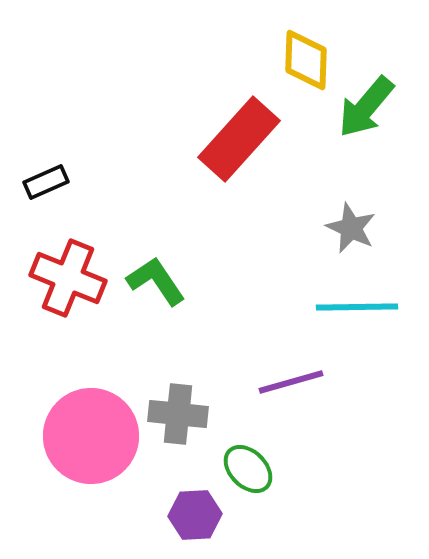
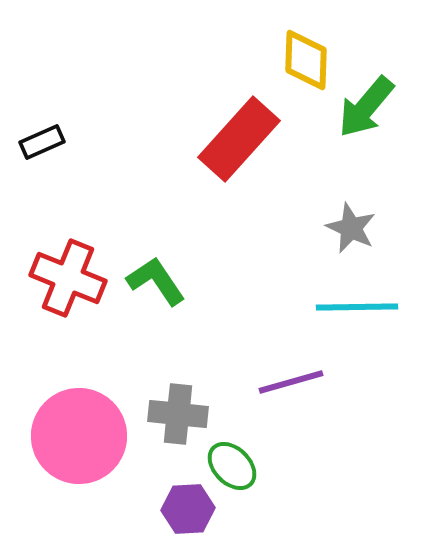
black rectangle: moved 4 px left, 40 px up
pink circle: moved 12 px left
green ellipse: moved 16 px left, 3 px up
purple hexagon: moved 7 px left, 6 px up
